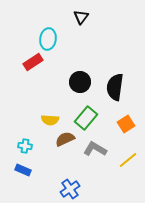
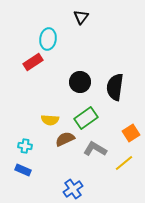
green rectangle: rotated 15 degrees clockwise
orange square: moved 5 px right, 9 px down
yellow line: moved 4 px left, 3 px down
blue cross: moved 3 px right
